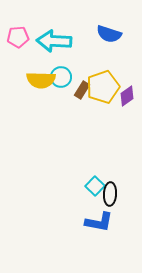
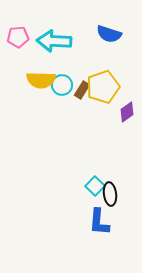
cyan circle: moved 1 px right, 8 px down
purple diamond: moved 16 px down
black ellipse: rotated 10 degrees counterclockwise
blue L-shape: rotated 84 degrees clockwise
